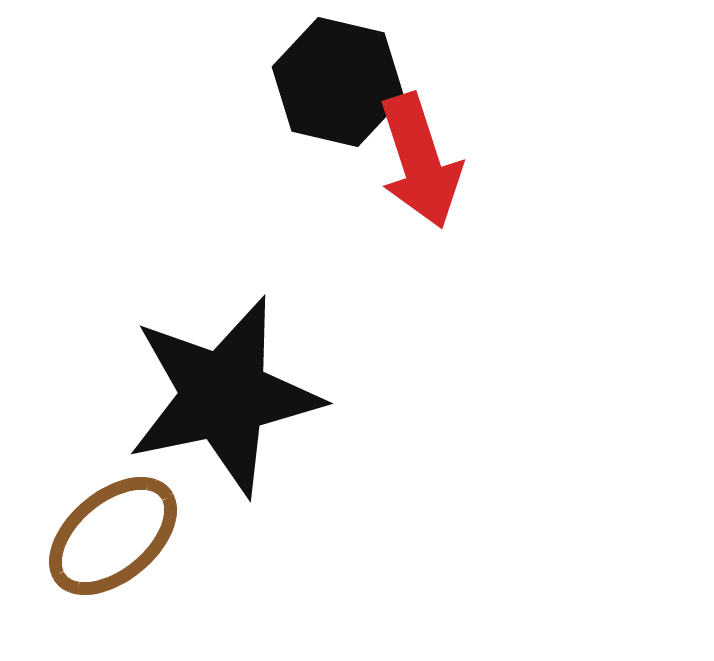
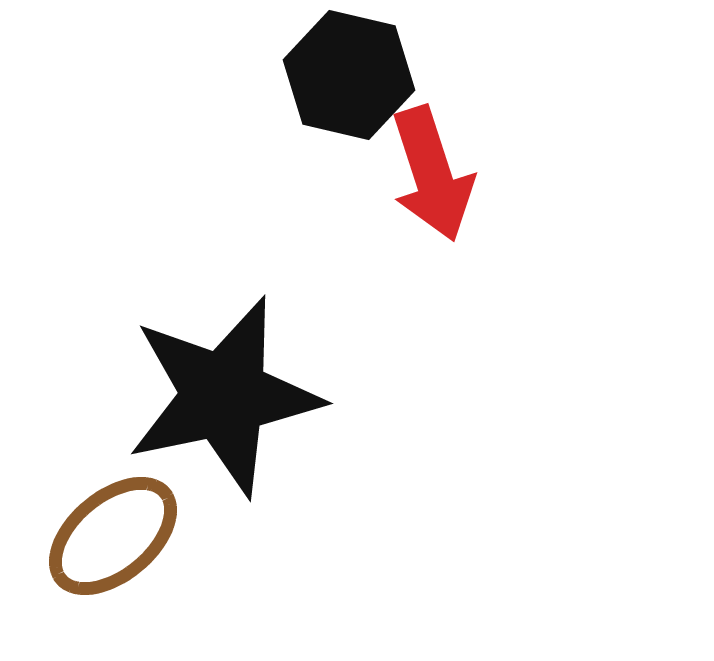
black hexagon: moved 11 px right, 7 px up
red arrow: moved 12 px right, 13 px down
